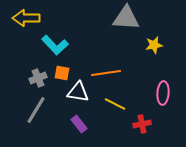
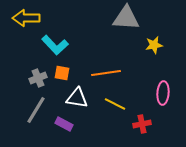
white triangle: moved 1 px left, 6 px down
purple rectangle: moved 15 px left; rotated 24 degrees counterclockwise
